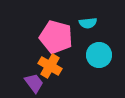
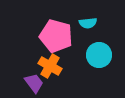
pink pentagon: moved 1 px up
